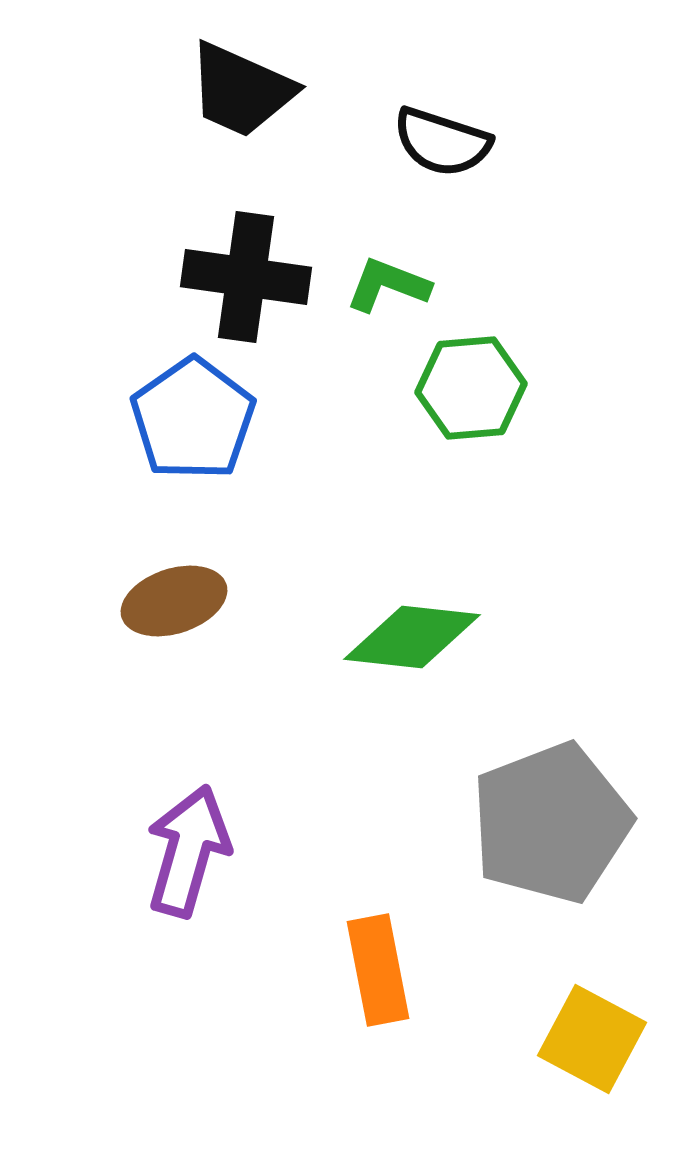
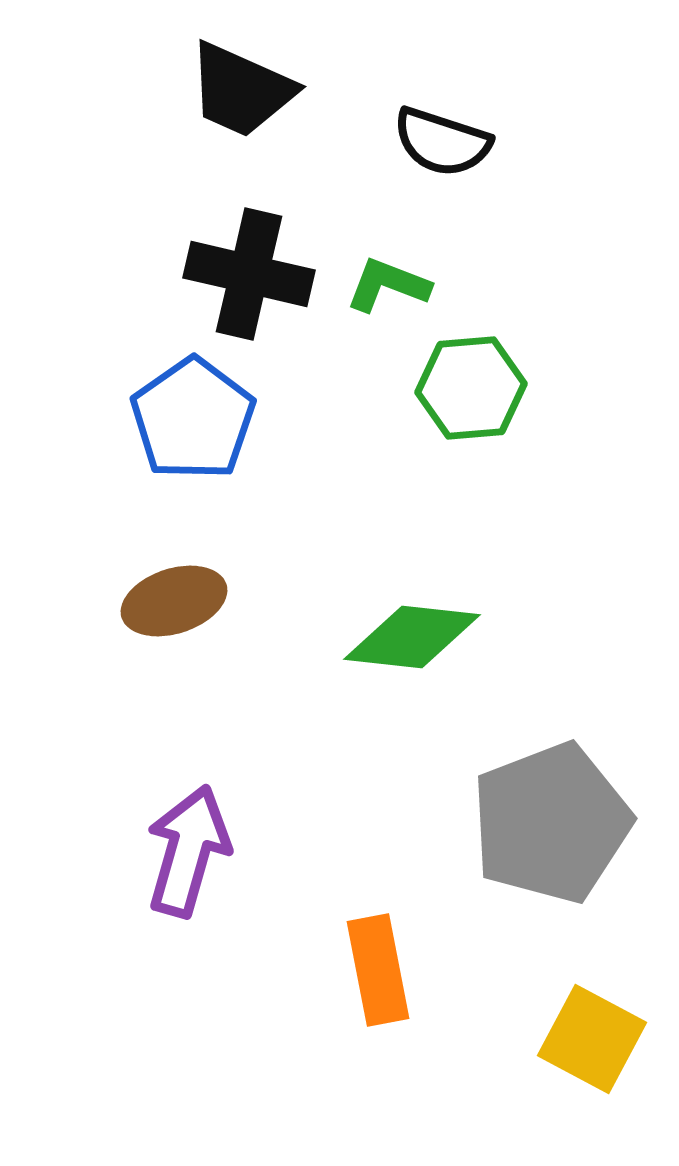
black cross: moved 3 px right, 3 px up; rotated 5 degrees clockwise
